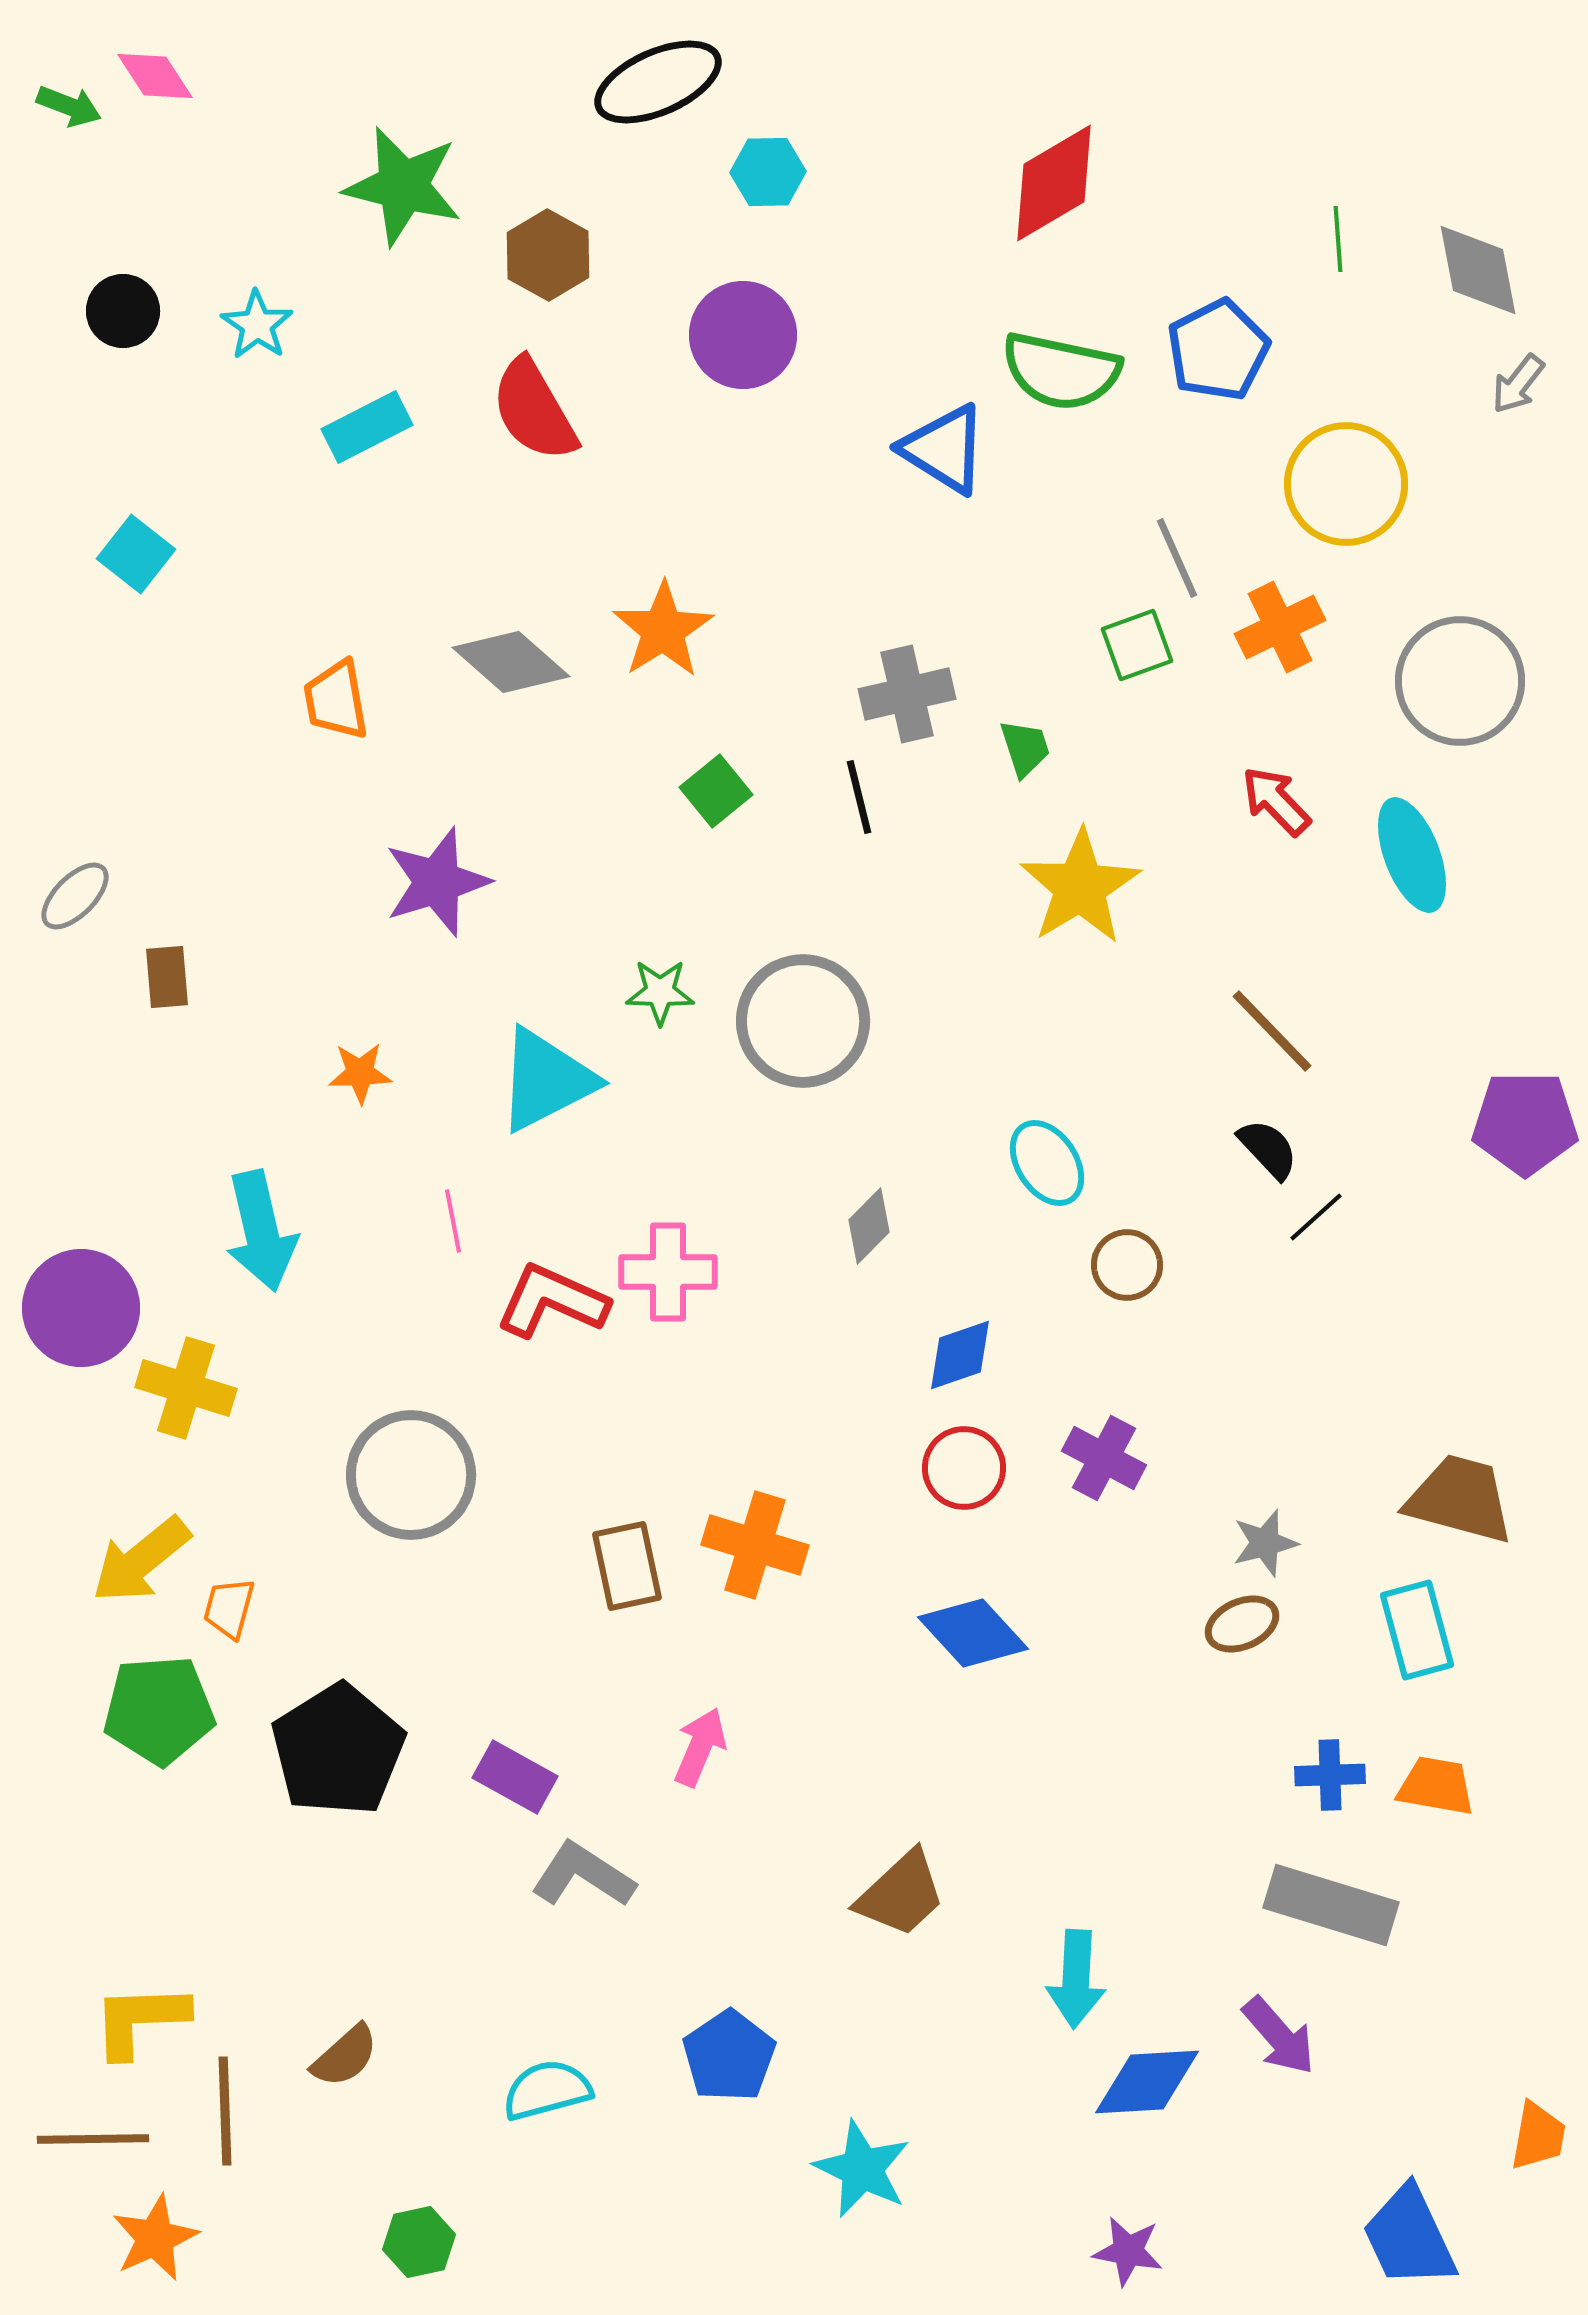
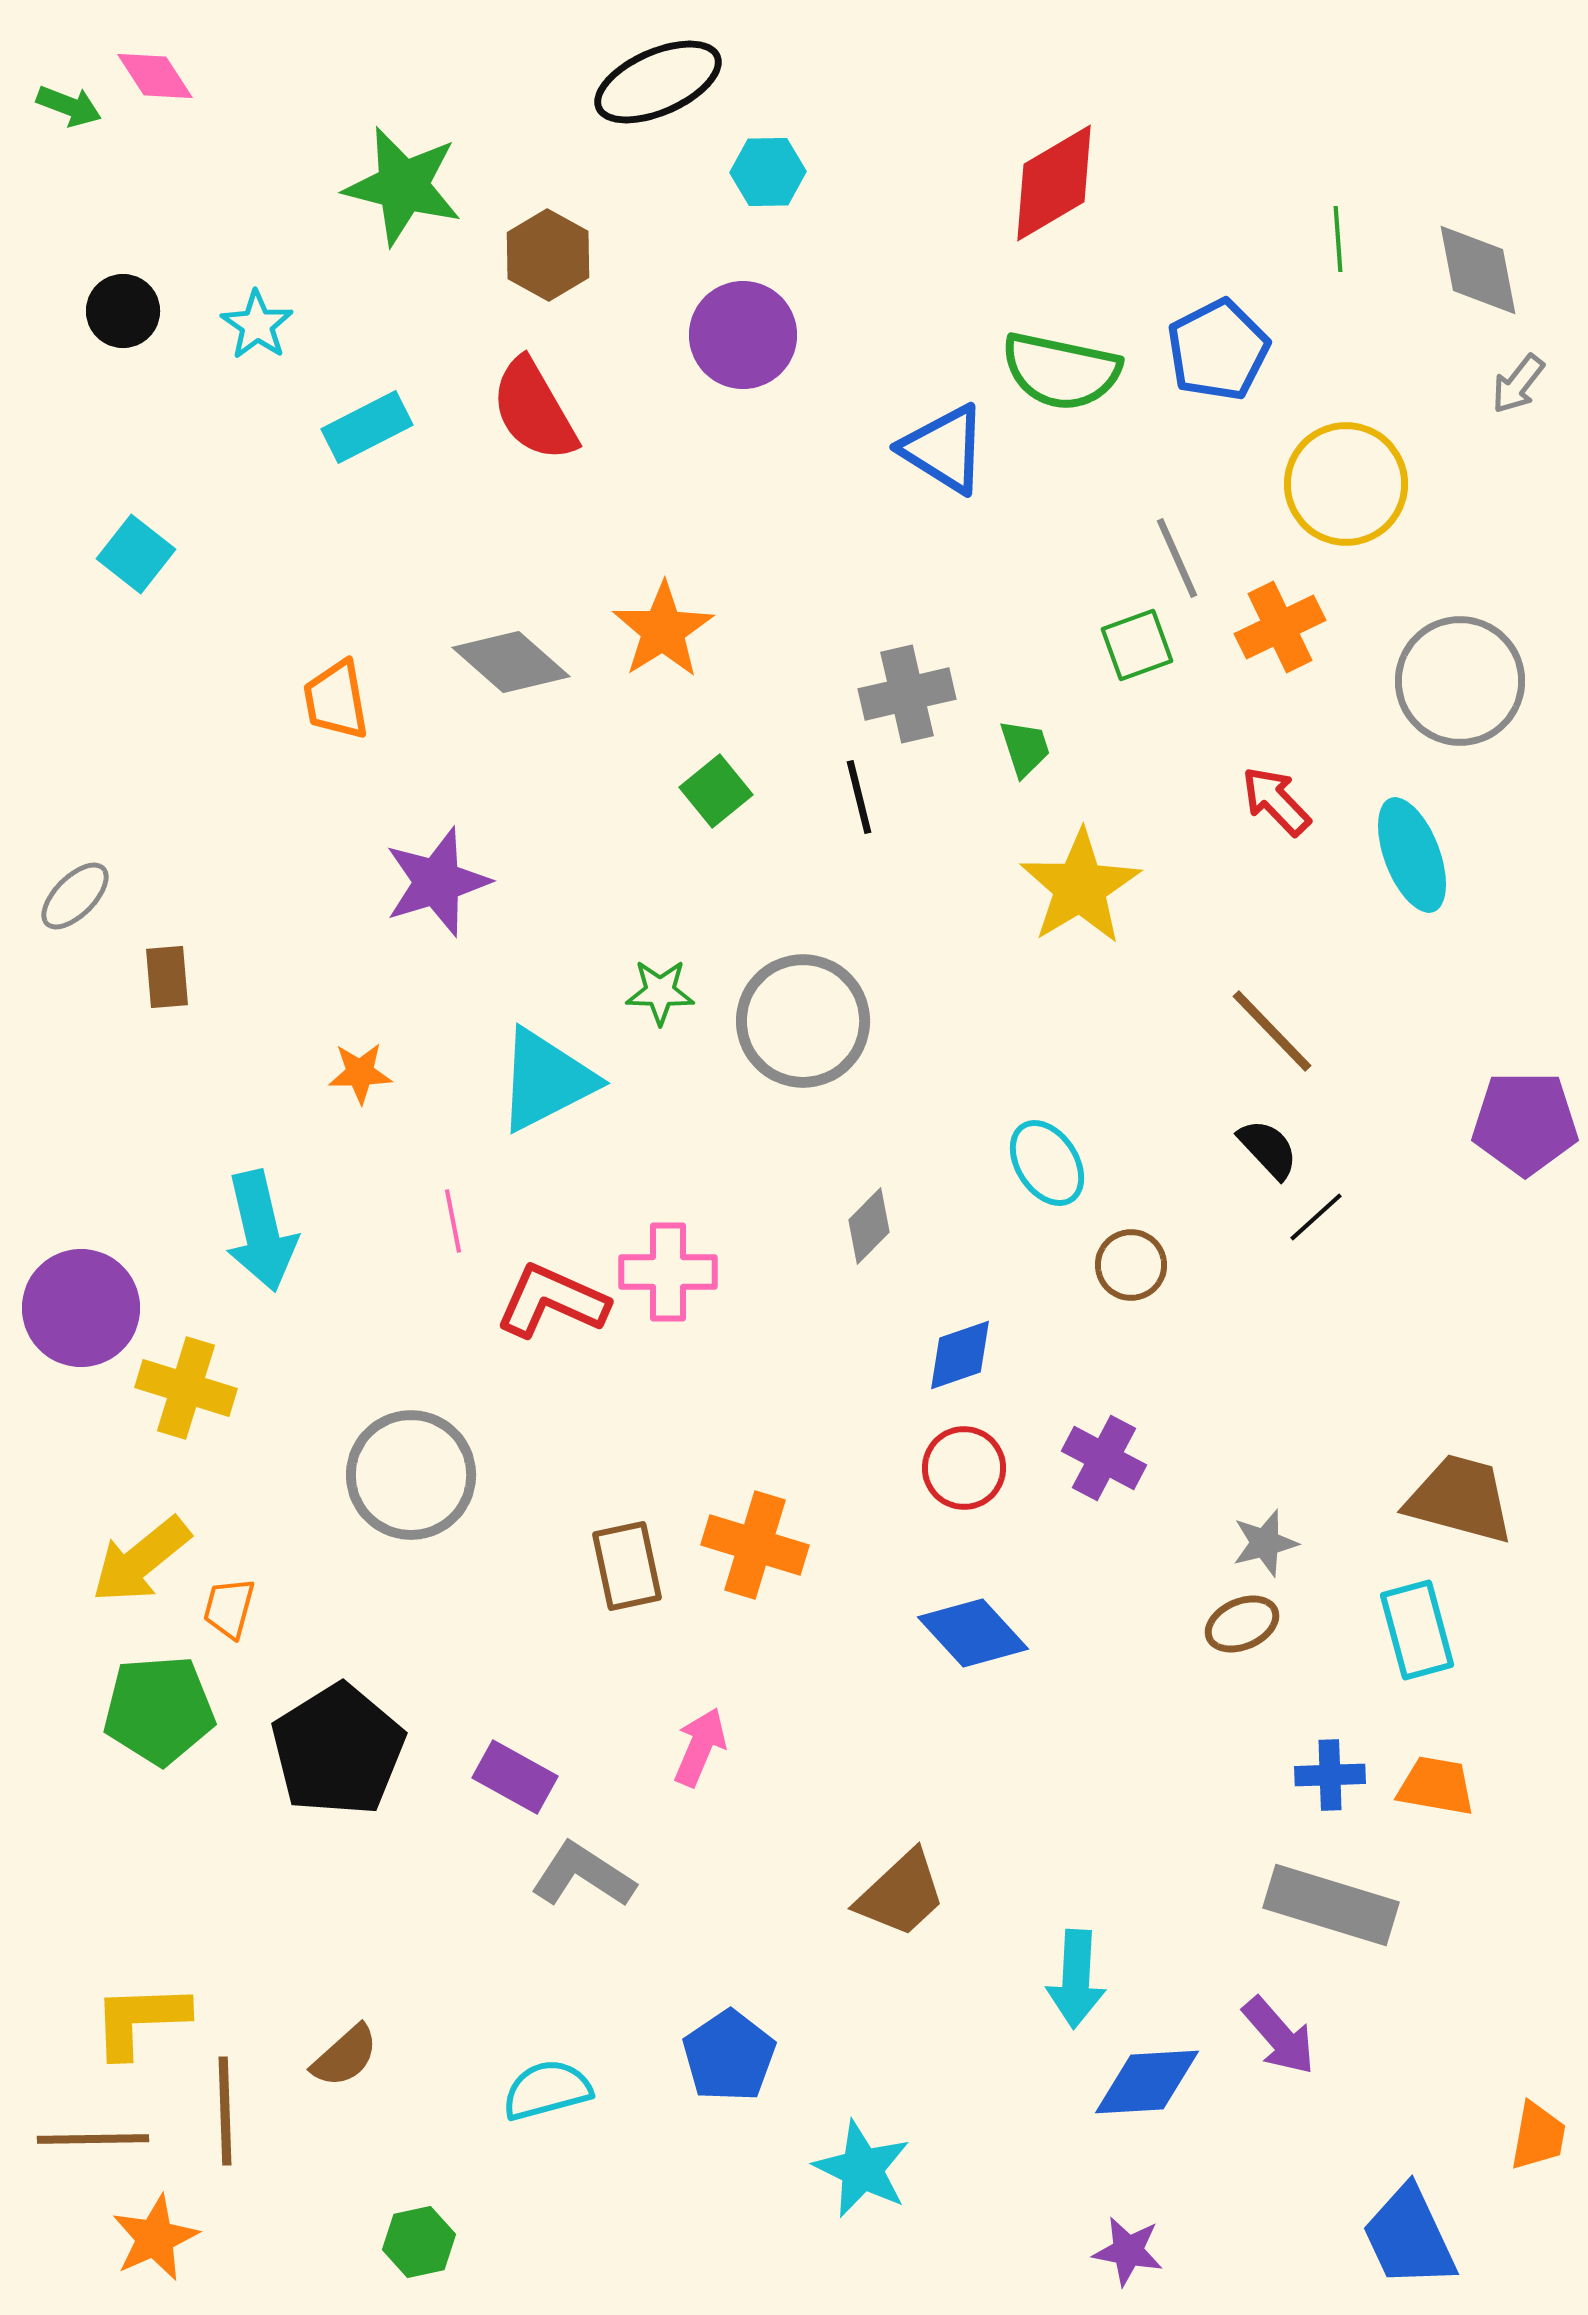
brown circle at (1127, 1265): moved 4 px right
